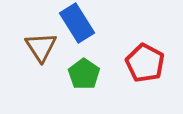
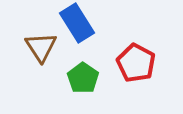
red pentagon: moved 9 px left
green pentagon: moved 1 px left, 4 px down
